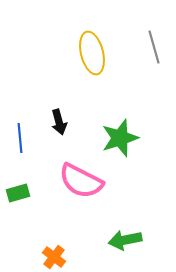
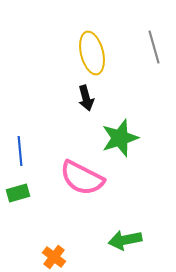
black arrow: moved 27 px right, 24 px up
blue line: moved 13 px down
pink semicircle: moved 1 px right, 3 px up
